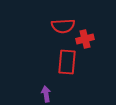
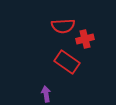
red rectangle: rotated 60 degrees counterclockwise
